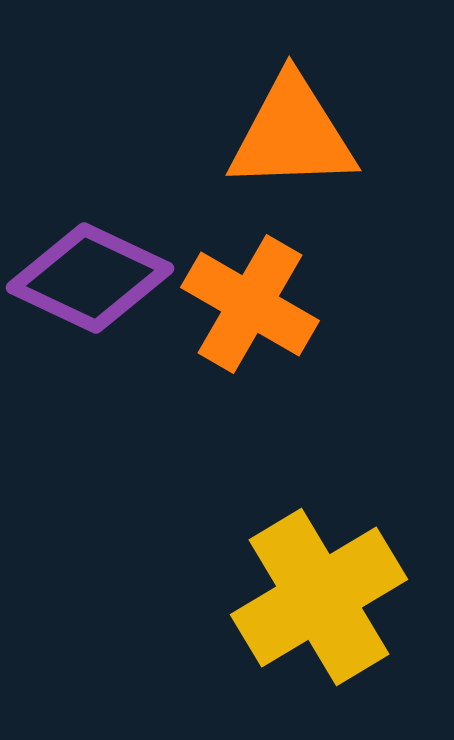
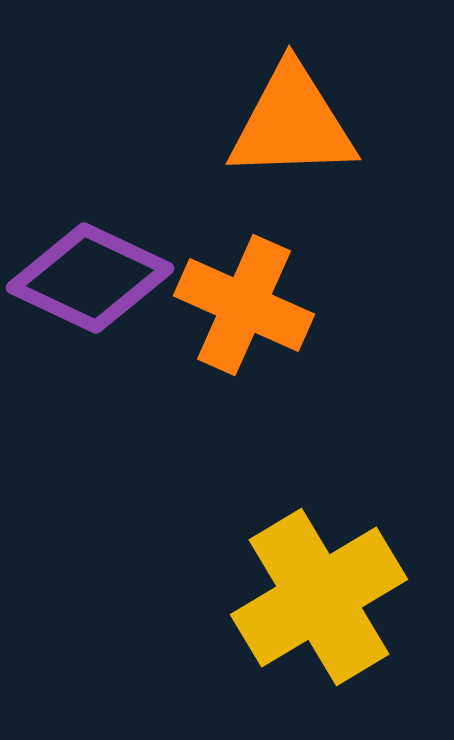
orange triangle: moved 11 px up
orange cross: moved 6 px left, 1 px down; rotated 6 degrees counterclockwise
